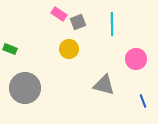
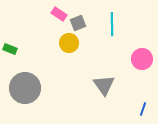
gray square: moved 1 px down
yellow circle: moved 6 px up
pink circle: moved 6 px right
gray triangle: rotated 40 degrees clockwise
blue line: moved 8 px down; rotated 40 degrees clockwise
